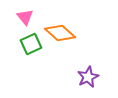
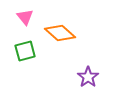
green square: moved 6 px left, 7 px down; rotated 10 degrees clockwise
purple star: rotated 10 degrees counterclockwise
